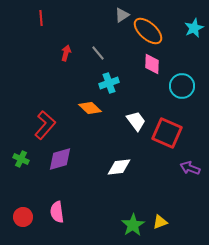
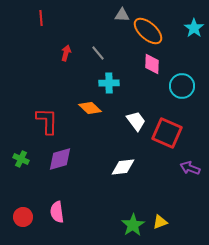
gray triangle: rotated 35 degrees clockwise
cyan star: rotated 12 degrees counterclockwise
cyan cross: rotated 18 degrees clockwise
red L-shape: moved 2 px right, 4 px up; rotated 40 degrees counterclockwise
white diamond: moved 4 px right
